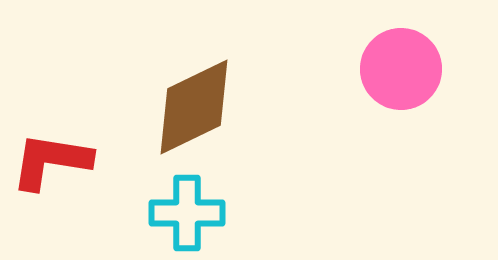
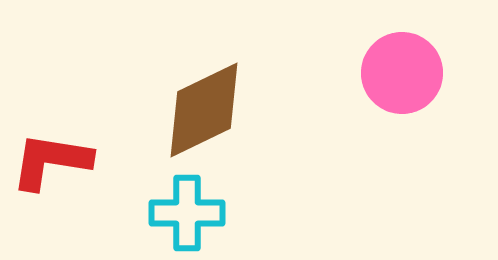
pink circle: moved 1 px right, 4 px down
brown diamond: moved 10 px right, 3 px down
